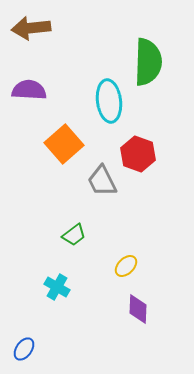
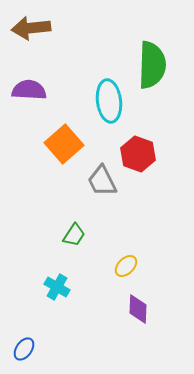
green semicircle: moved 4 px right, 3 px down
green trapezoid: rotated 20 degrees counterclockwise
